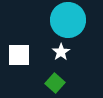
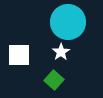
cyan circle: moved 2 px down
green square: moved 1 px left, 3 px up
